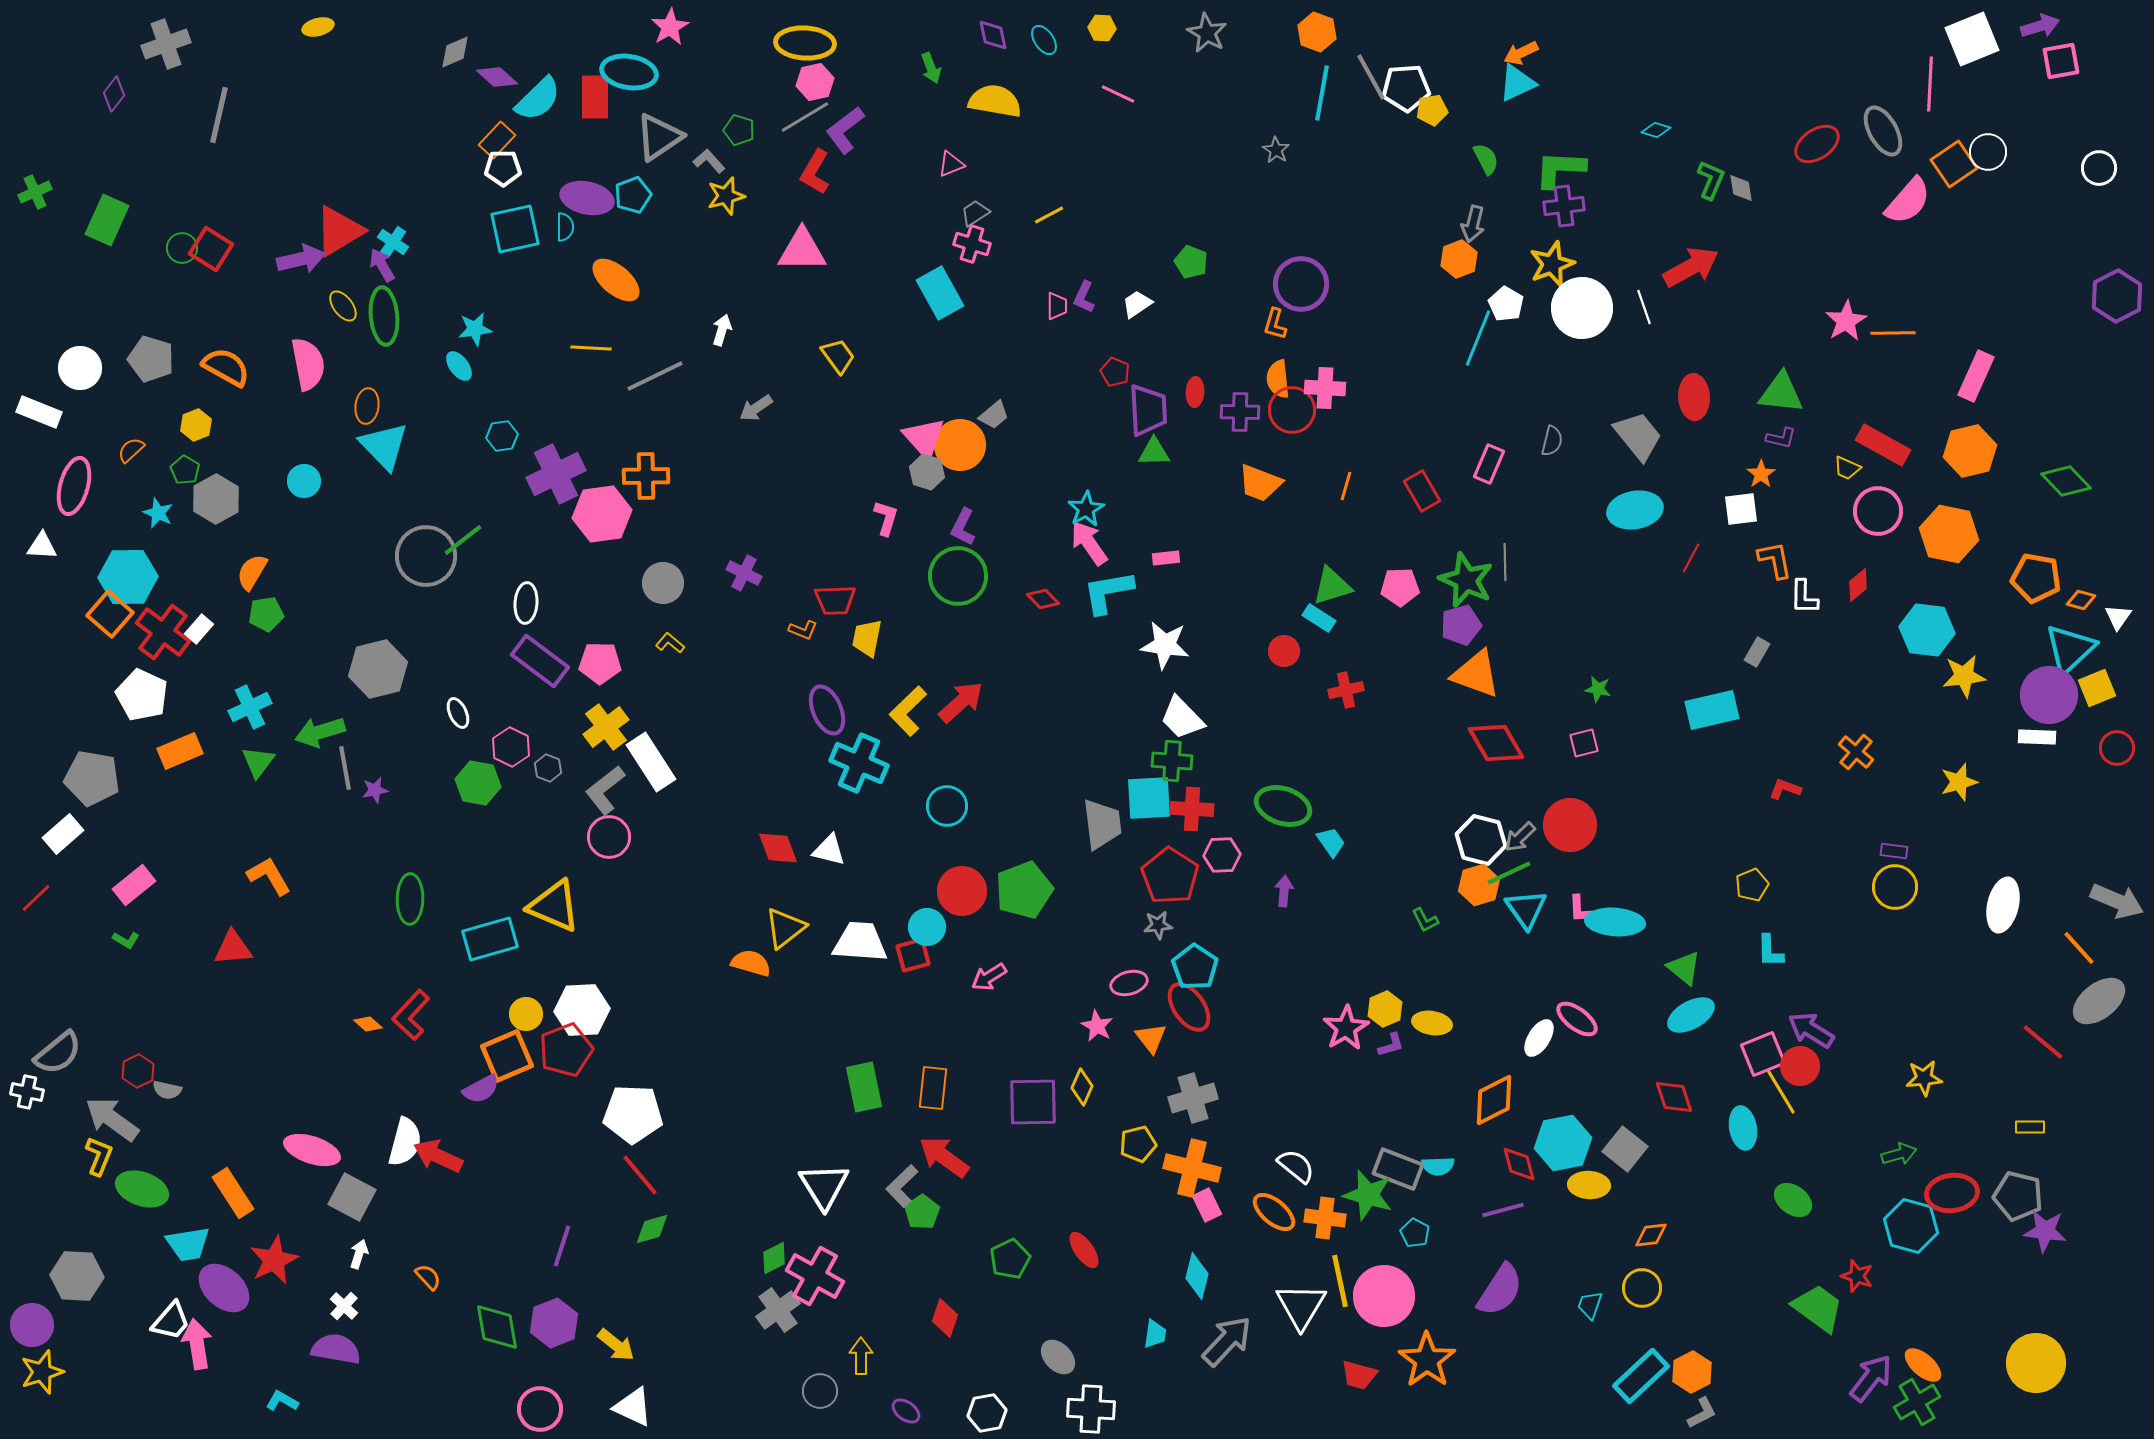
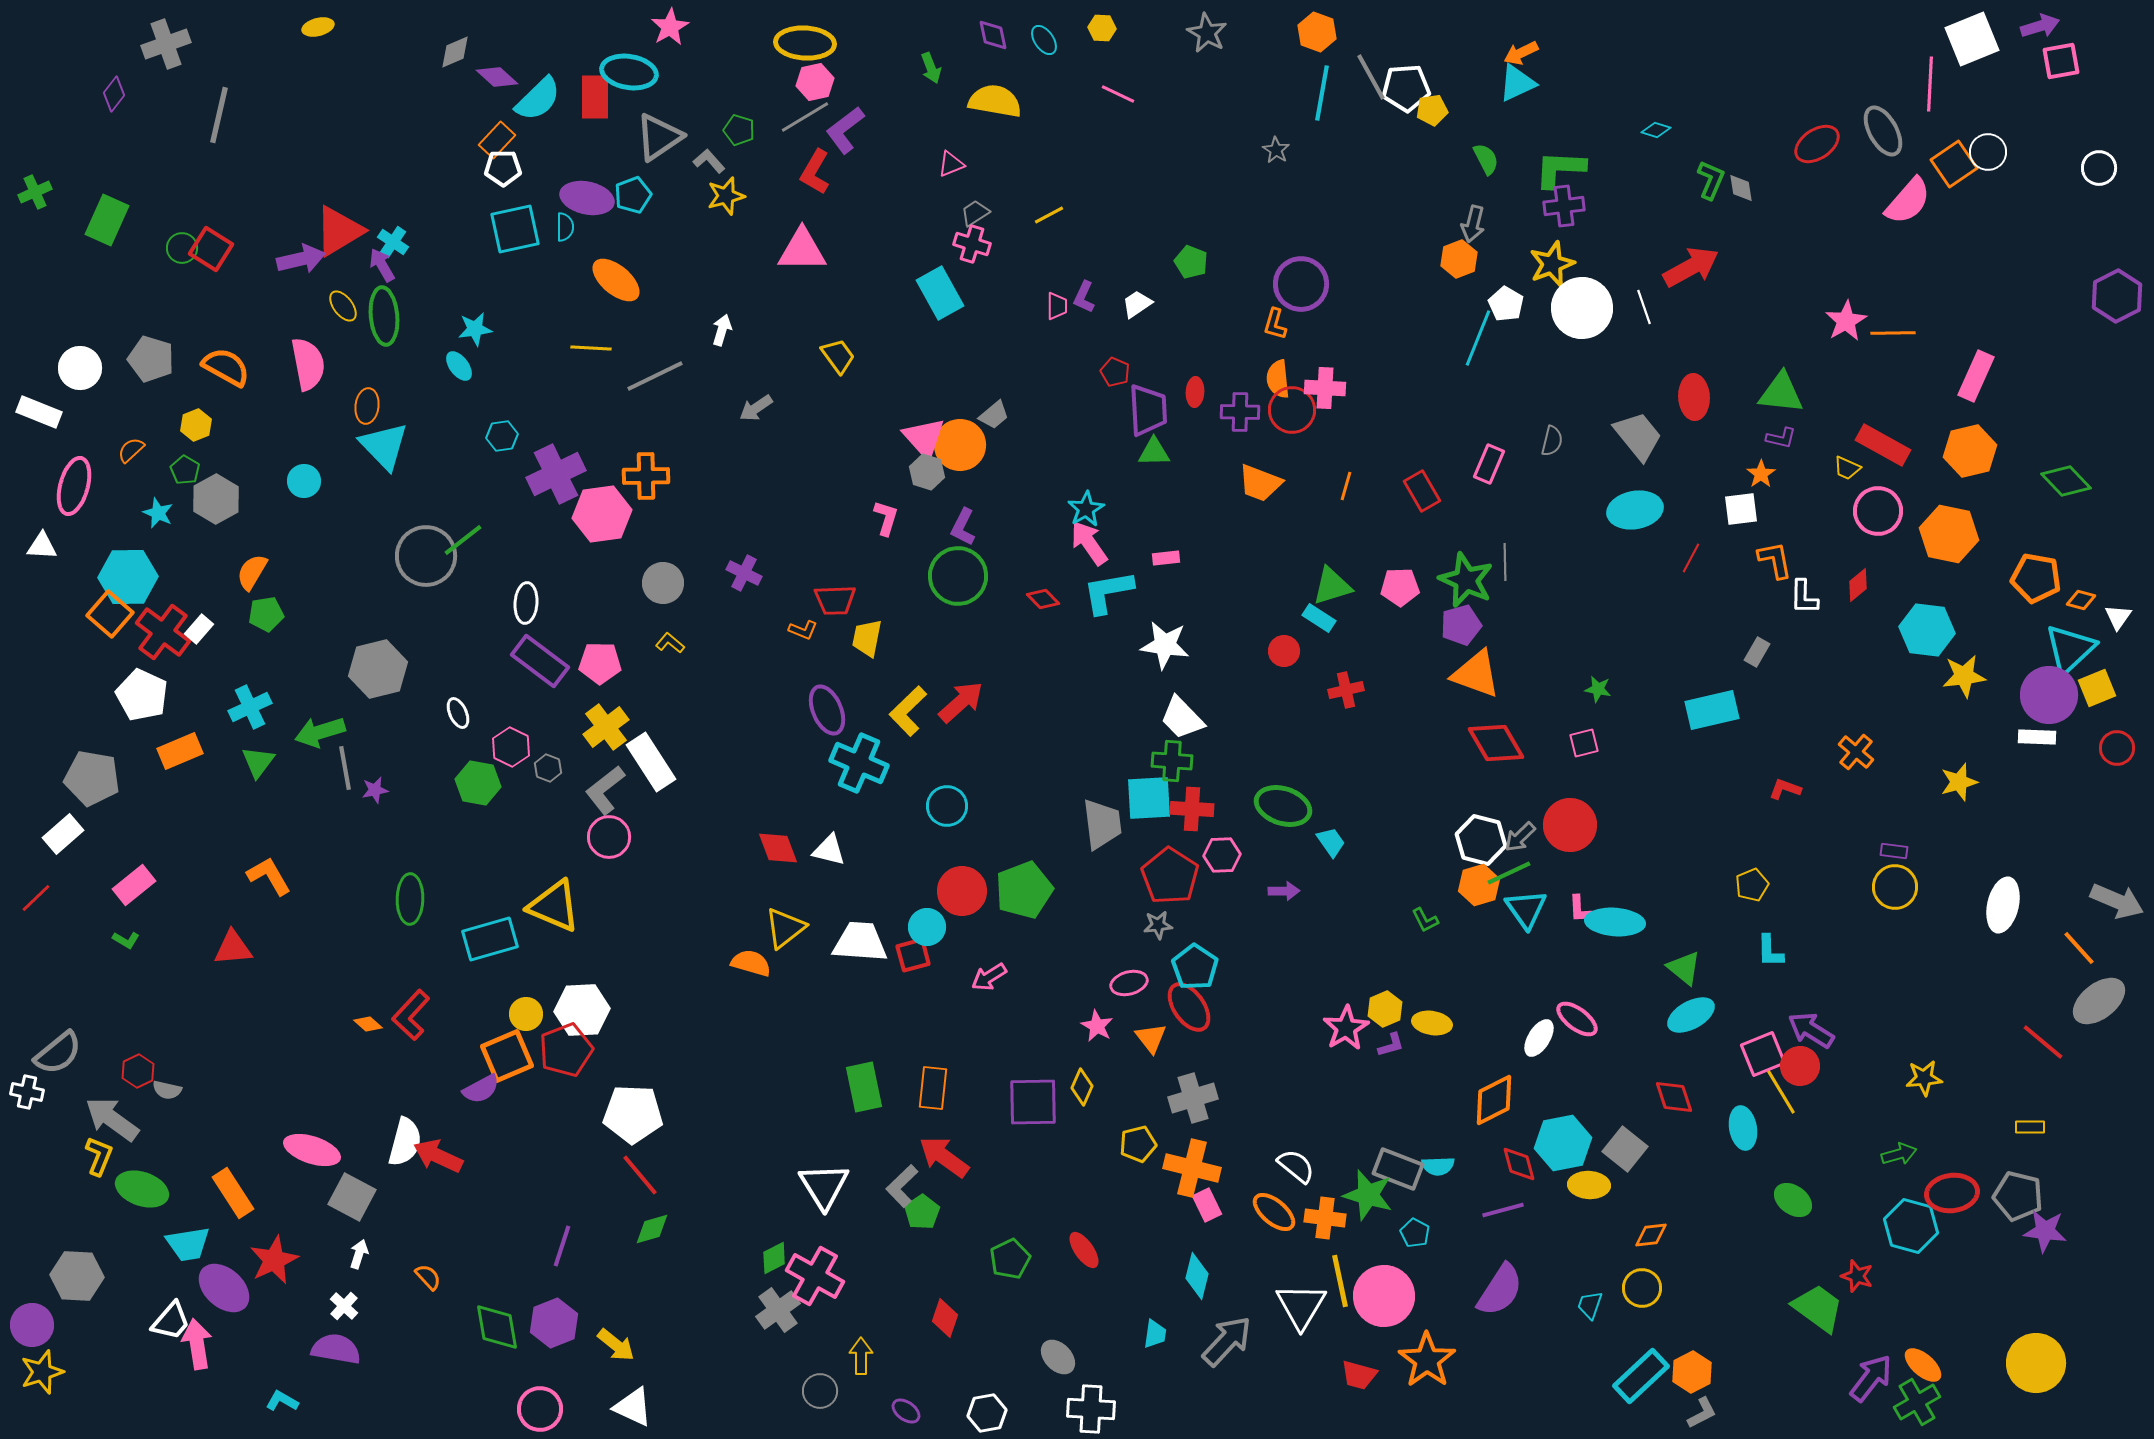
purple arrow at (1284, 891): rotated 84 degrees clockwise
